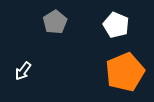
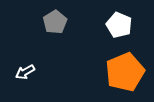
white pentagon: moved 3 px right
white arrow: moved 2 px right, 1 px down; rotated 24 degrees clockwise
